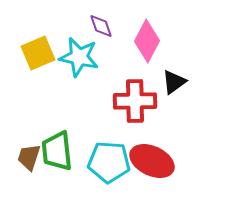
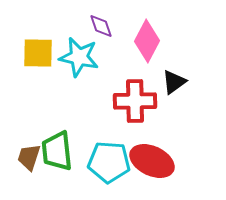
yellow square: rotated 24 degrees clockwise
